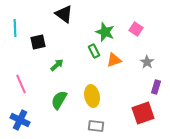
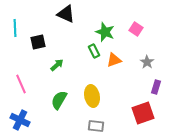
black triangle: moved 2 px right; rotated 12 degrees counterclockwise
